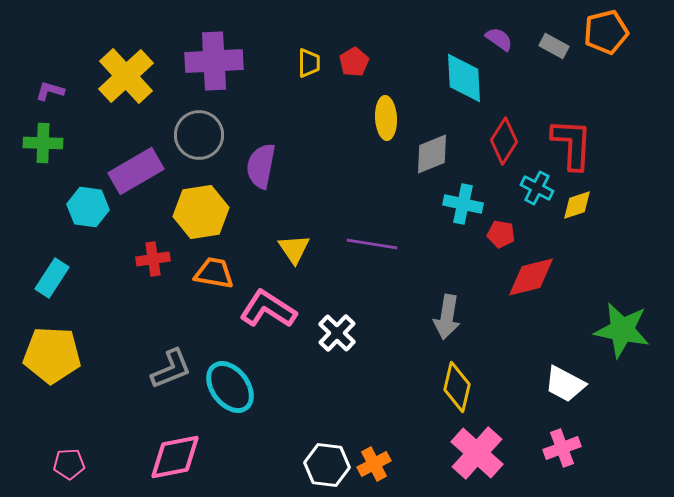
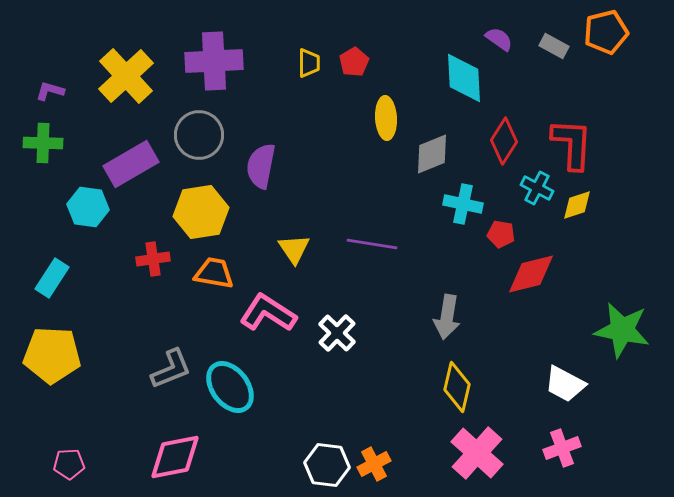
purple rectangle at (136, 171): moved 5 px left, 7 px up
red diamond at (531, 277): moved 3 px up
pink L-shape at (268, 309): moved 4 px down
